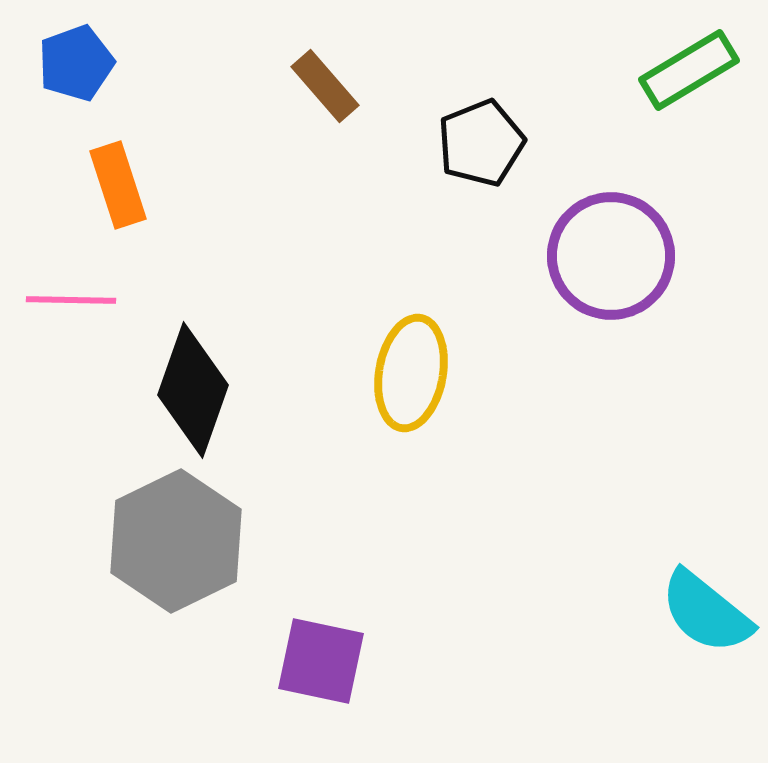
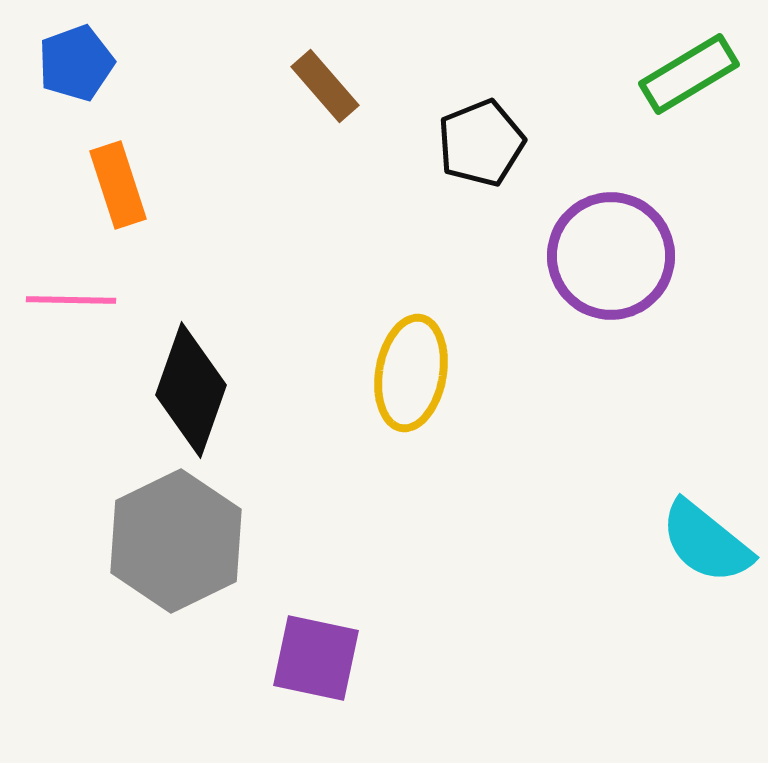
green rectangle: moved 4 px down
black diamond: moved 2 px left
cyan semicircle: moved 70 px up
purple square: moved 5 px left, 3 px up
